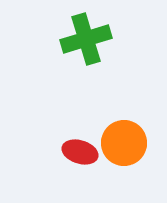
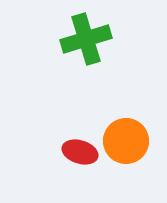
orange circle: moved 2 px right, 2 px up
